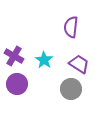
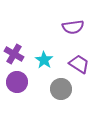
purple semicircle: moved 2 px right; rotated 105 degrees counterclockwise
purple cross: moved 2 px up
purple circle: moved 2 px up
gray circle: moved 10 px left
